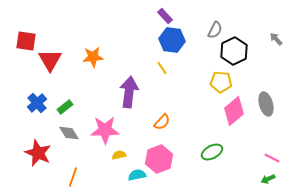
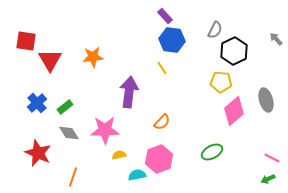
gray ellipse: moved 4 px up
